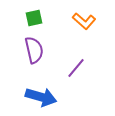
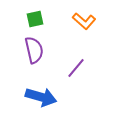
green square: moved 1 px right, 1 px down
